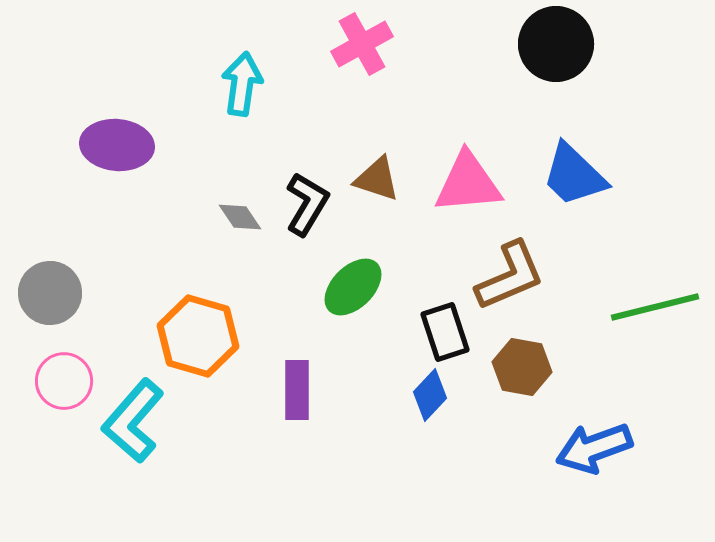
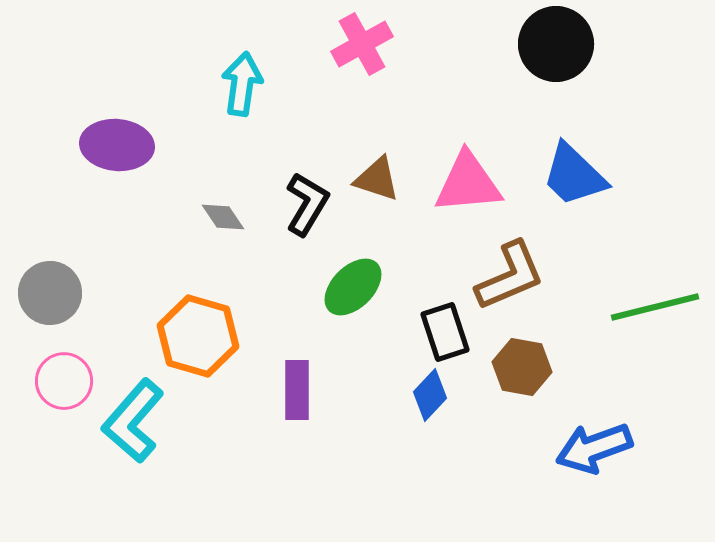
gray diamond: moved 17 px left
